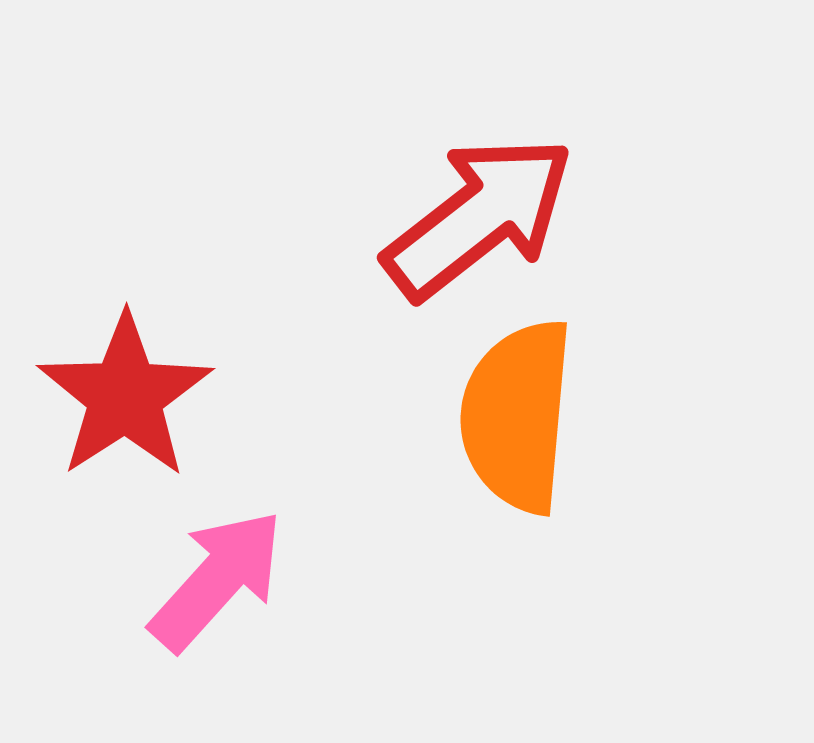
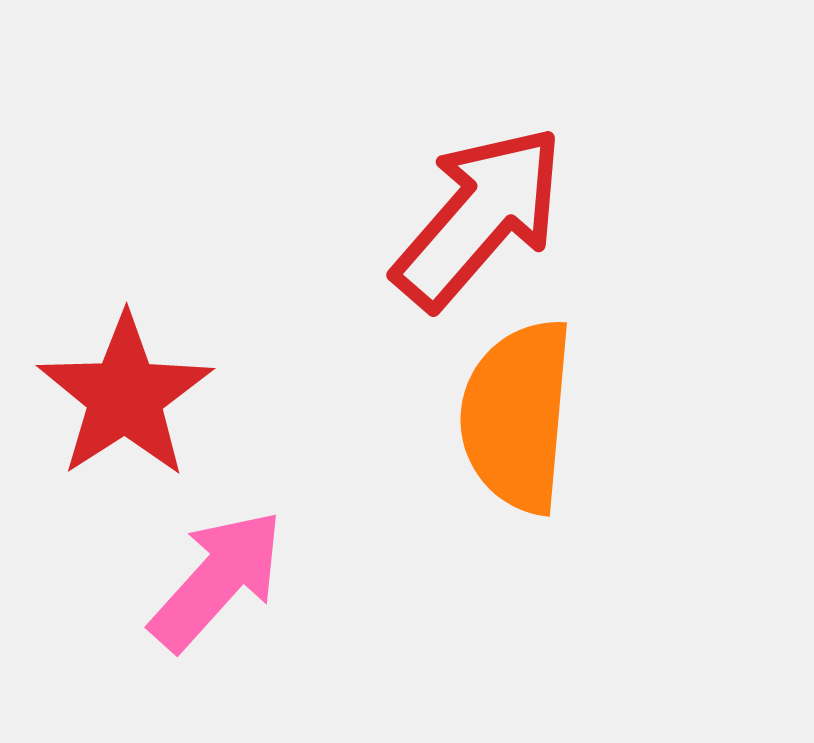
red arrow: rotated 11 degrees counterclockwise
